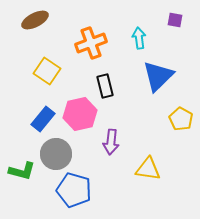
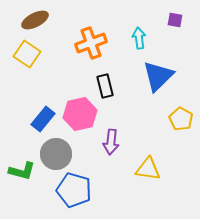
yellow square: moved 20 px left, 17 px up
